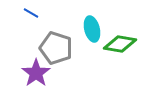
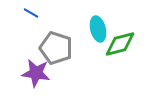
cyan ellipse: moved 6 px right
green diamond: rotated 24 degrees counterclockwise
purple star: rotated 28 degrees counterclockwise
